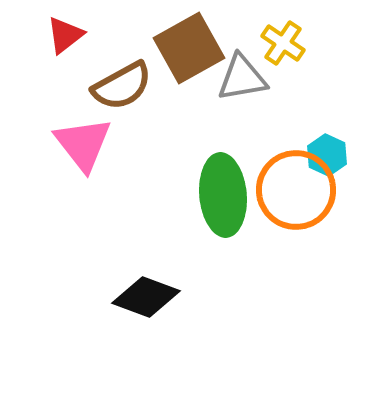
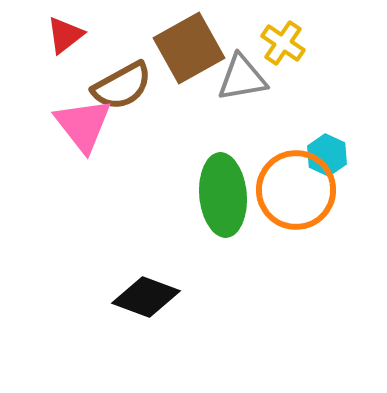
pink triangle: moved 19 px up
